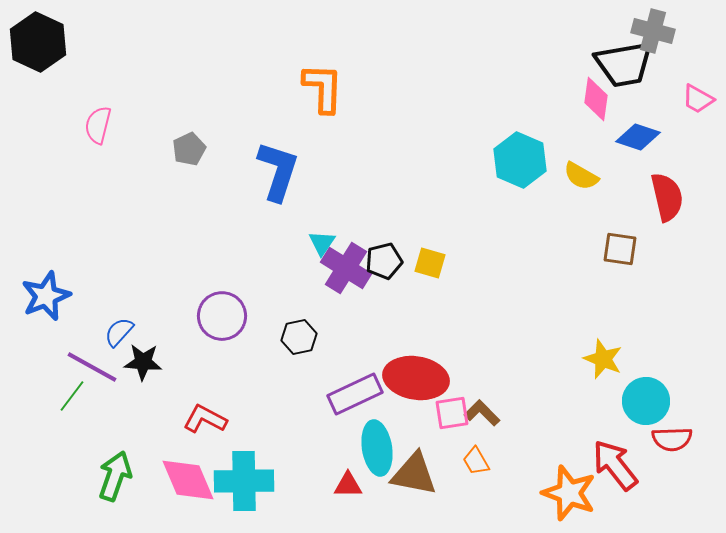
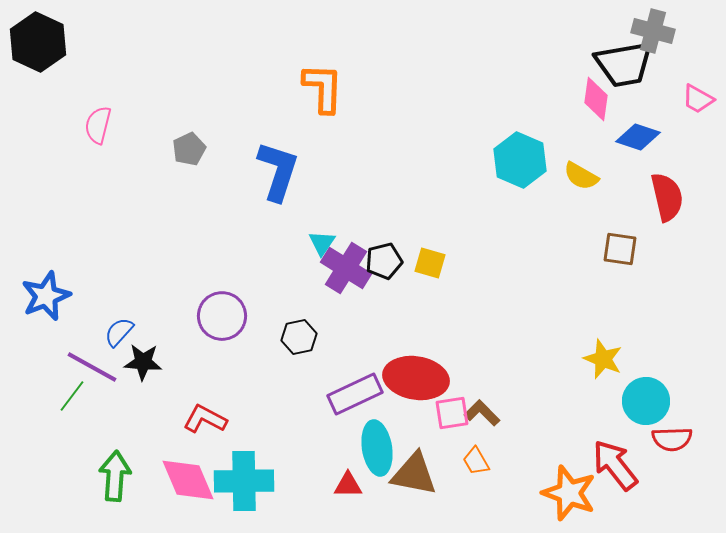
green arrow at (115, 476): rotated 15 degrees counterclockwise
